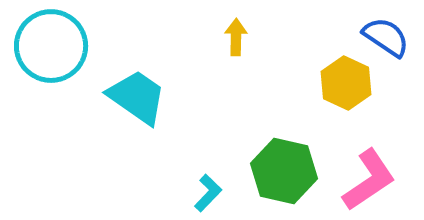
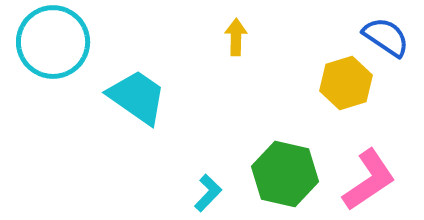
cyan circle: moved 2 px right, 4 px up
yellow hexagon: rotated 18 degrees clockwise
green hexagon: moved 1 px right, 3 px down
